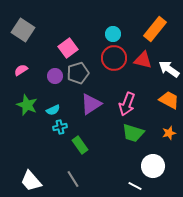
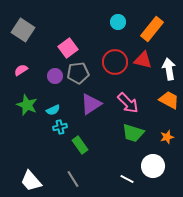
orange rectangle: moved 3 px left
cyan circle: moved 5 px right, 12 px up
red circle: moved 1 px right, 4 px down
white arrow: rotated 45 degrees clockwise
gray pentagon: rotated 10 degrees clockwise
pink arrow: moved 1 px right, 1 px up; rotated 65 degrees counterclockwise
orange star: moved 2 px left, 4 px down
white line: moved 8 px left, 7 px up
